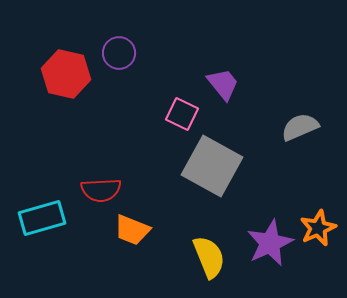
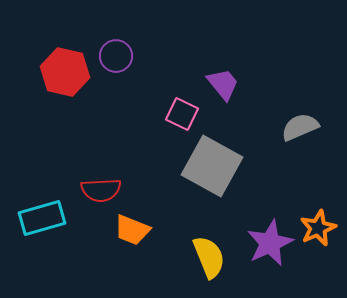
purple circle: moved 3 px left, 3 px down
red hexagon: moved 1 px left, 2 px up
